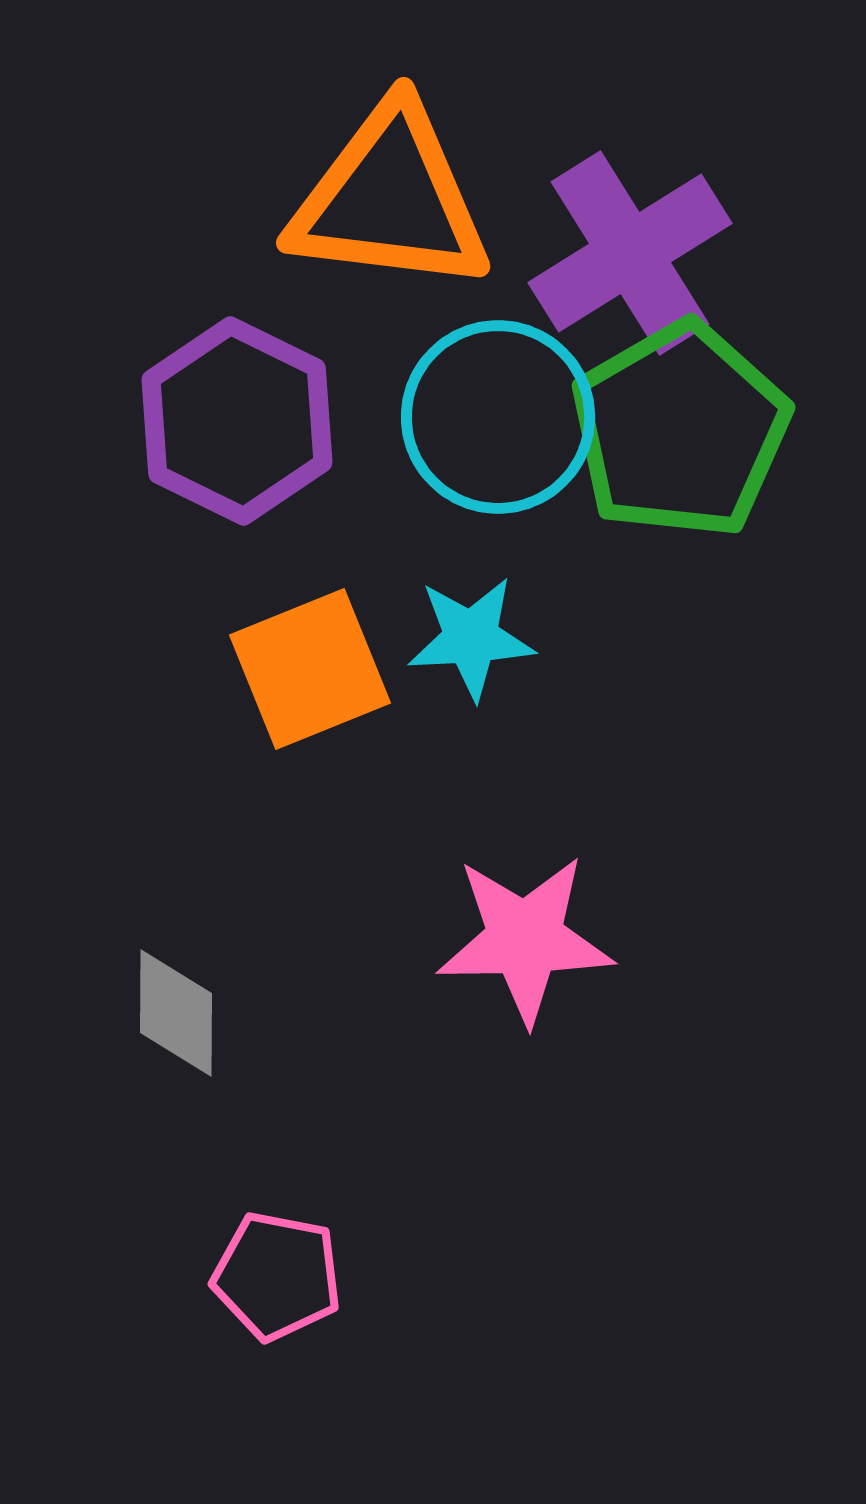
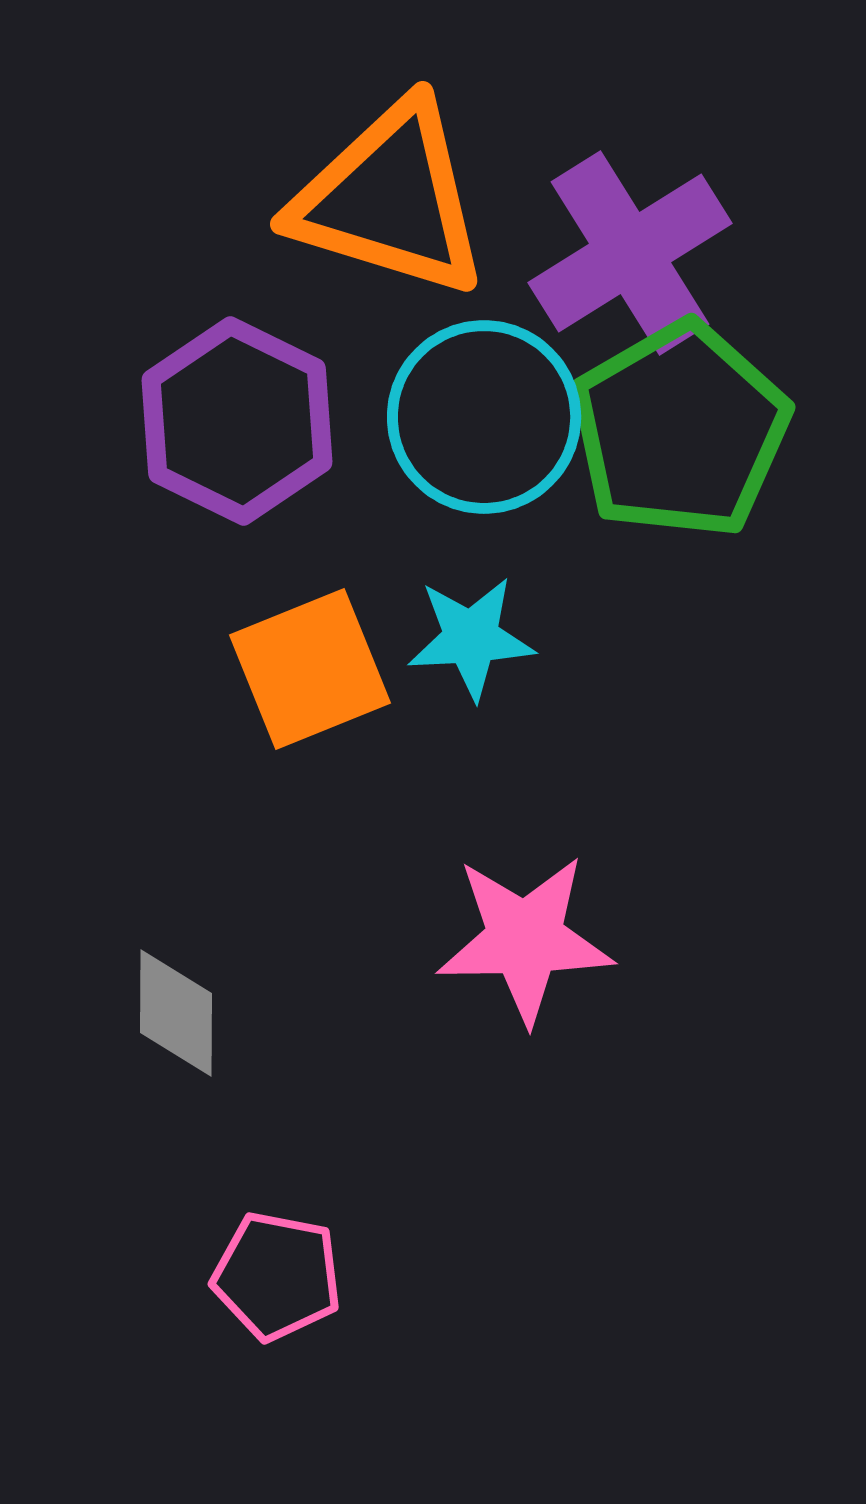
orange triangle: rotated 10 degrees clockwise
cyan circle: moved 14 px left
